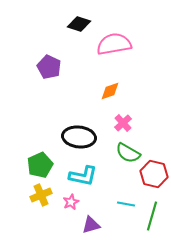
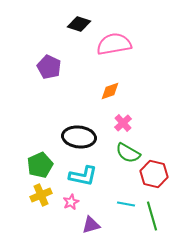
green line: rotated 32 degrees counterclockwise
